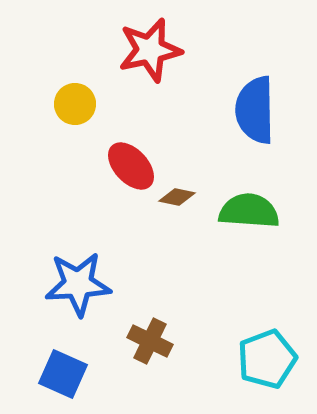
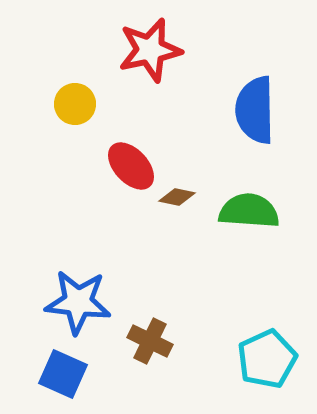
blue star: moved 18 px down; rotated 10 degrees clockwise
cyan pentagon: rotated 4 degrees counterclockwise
